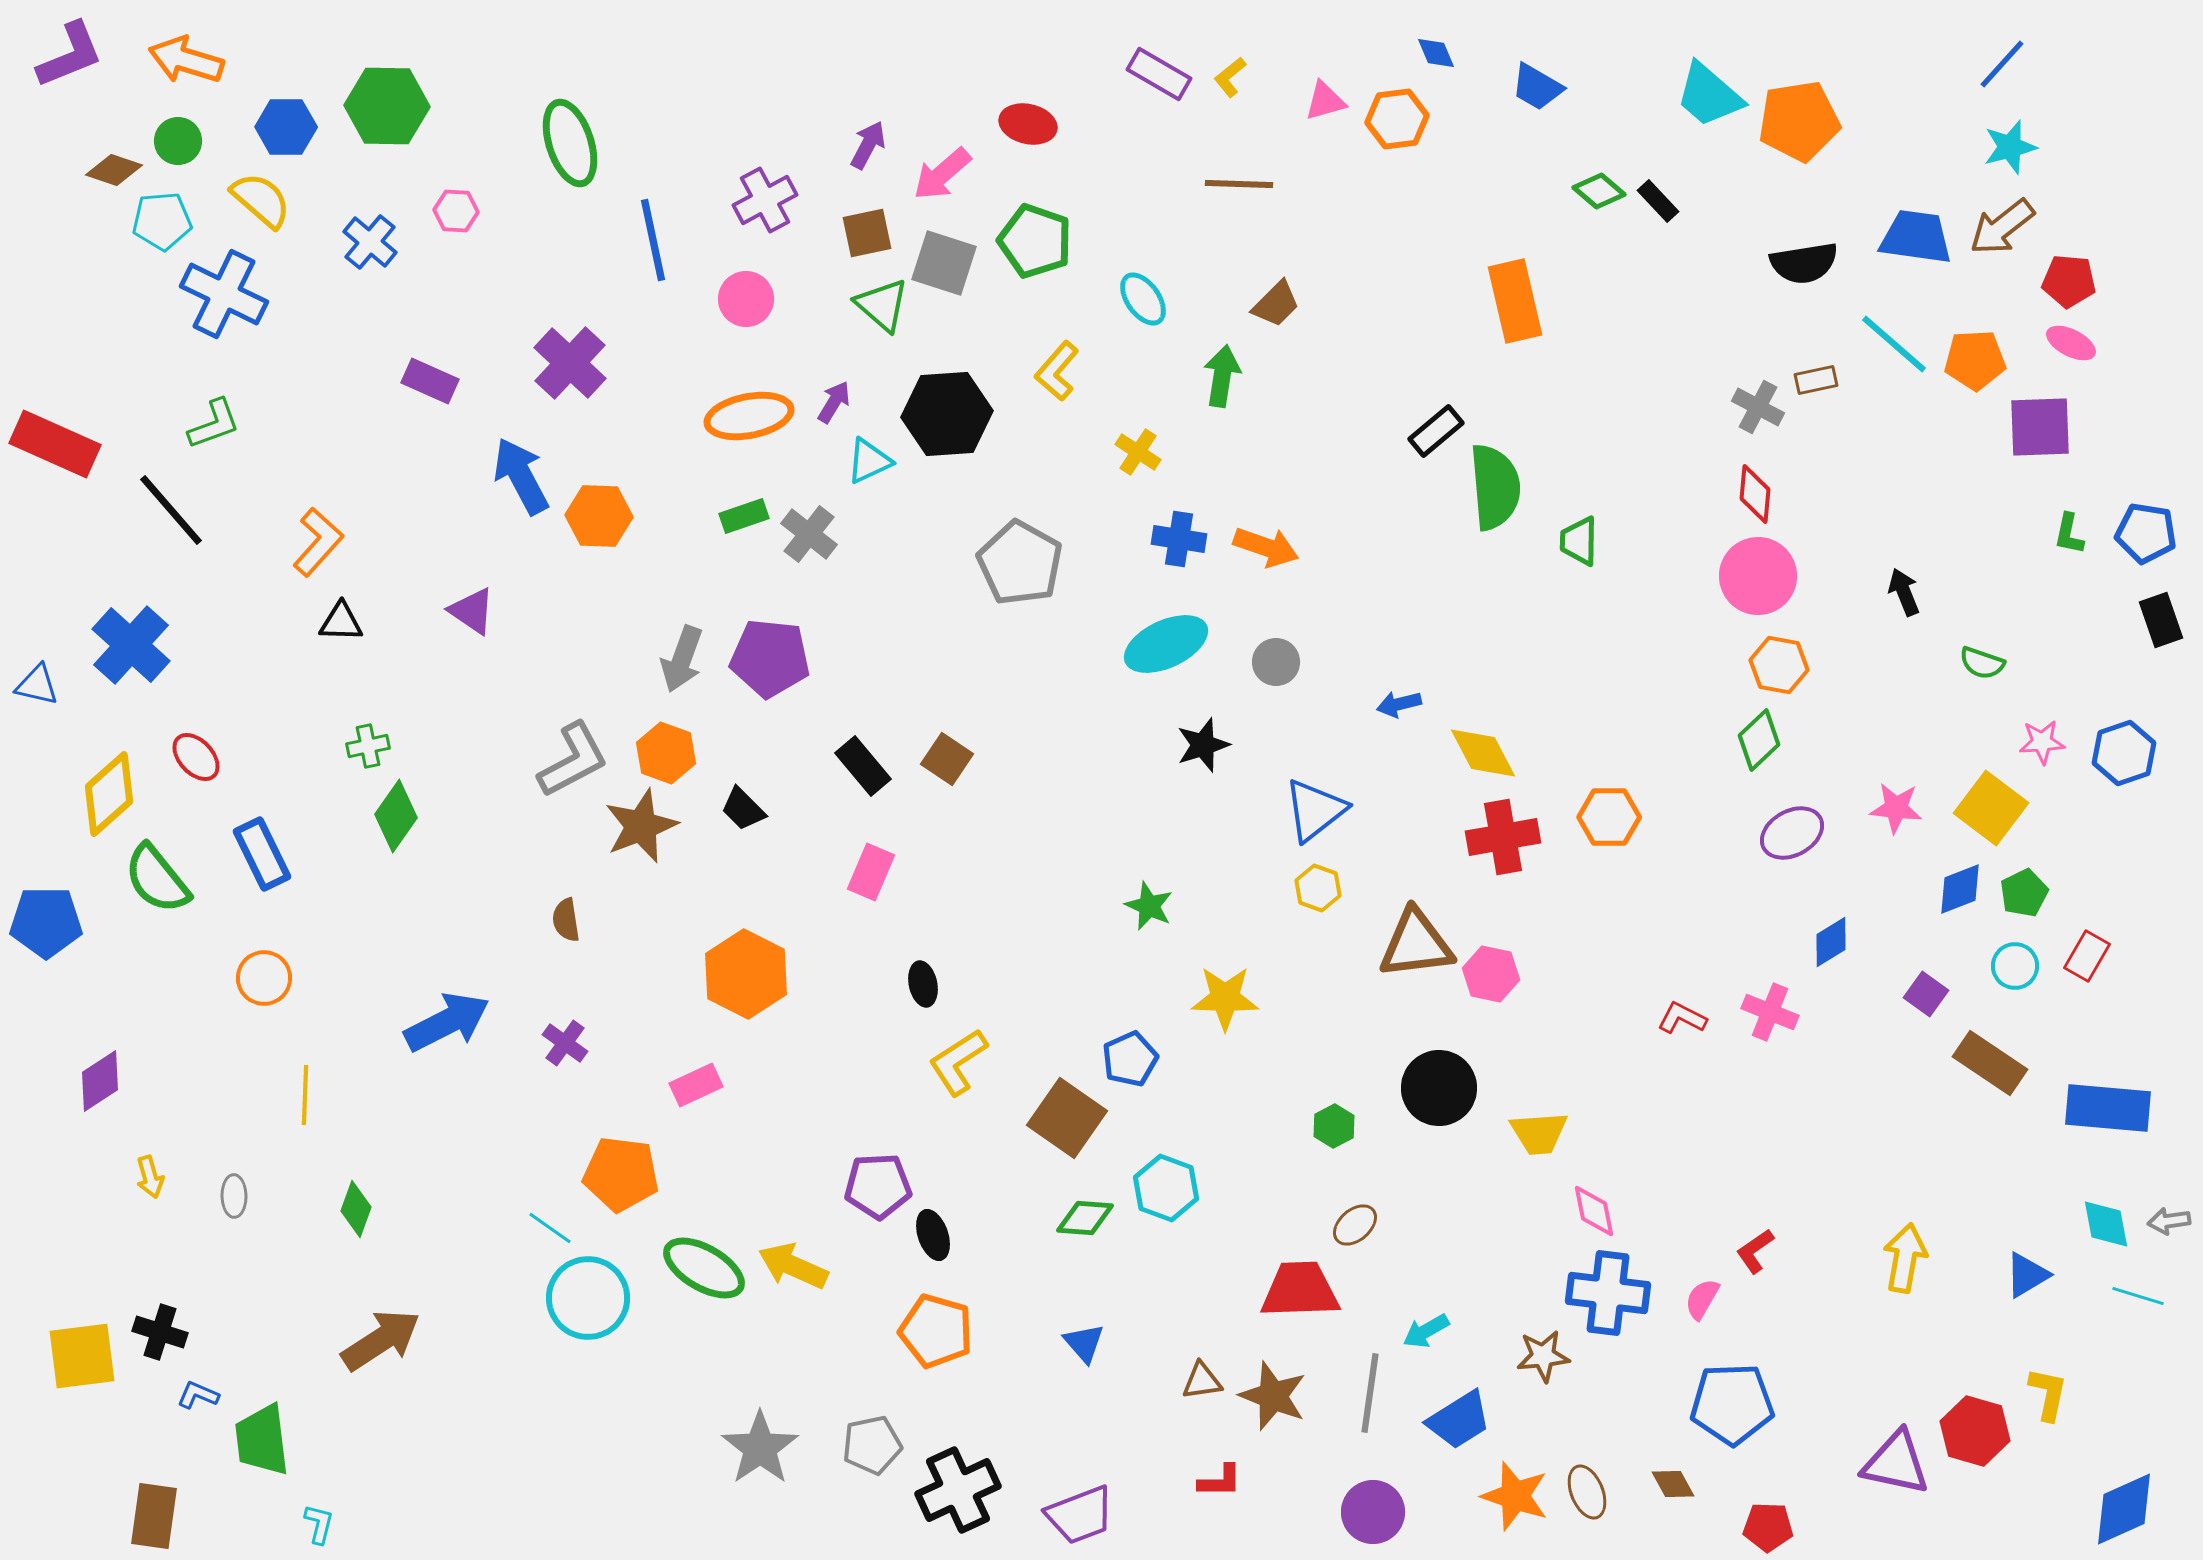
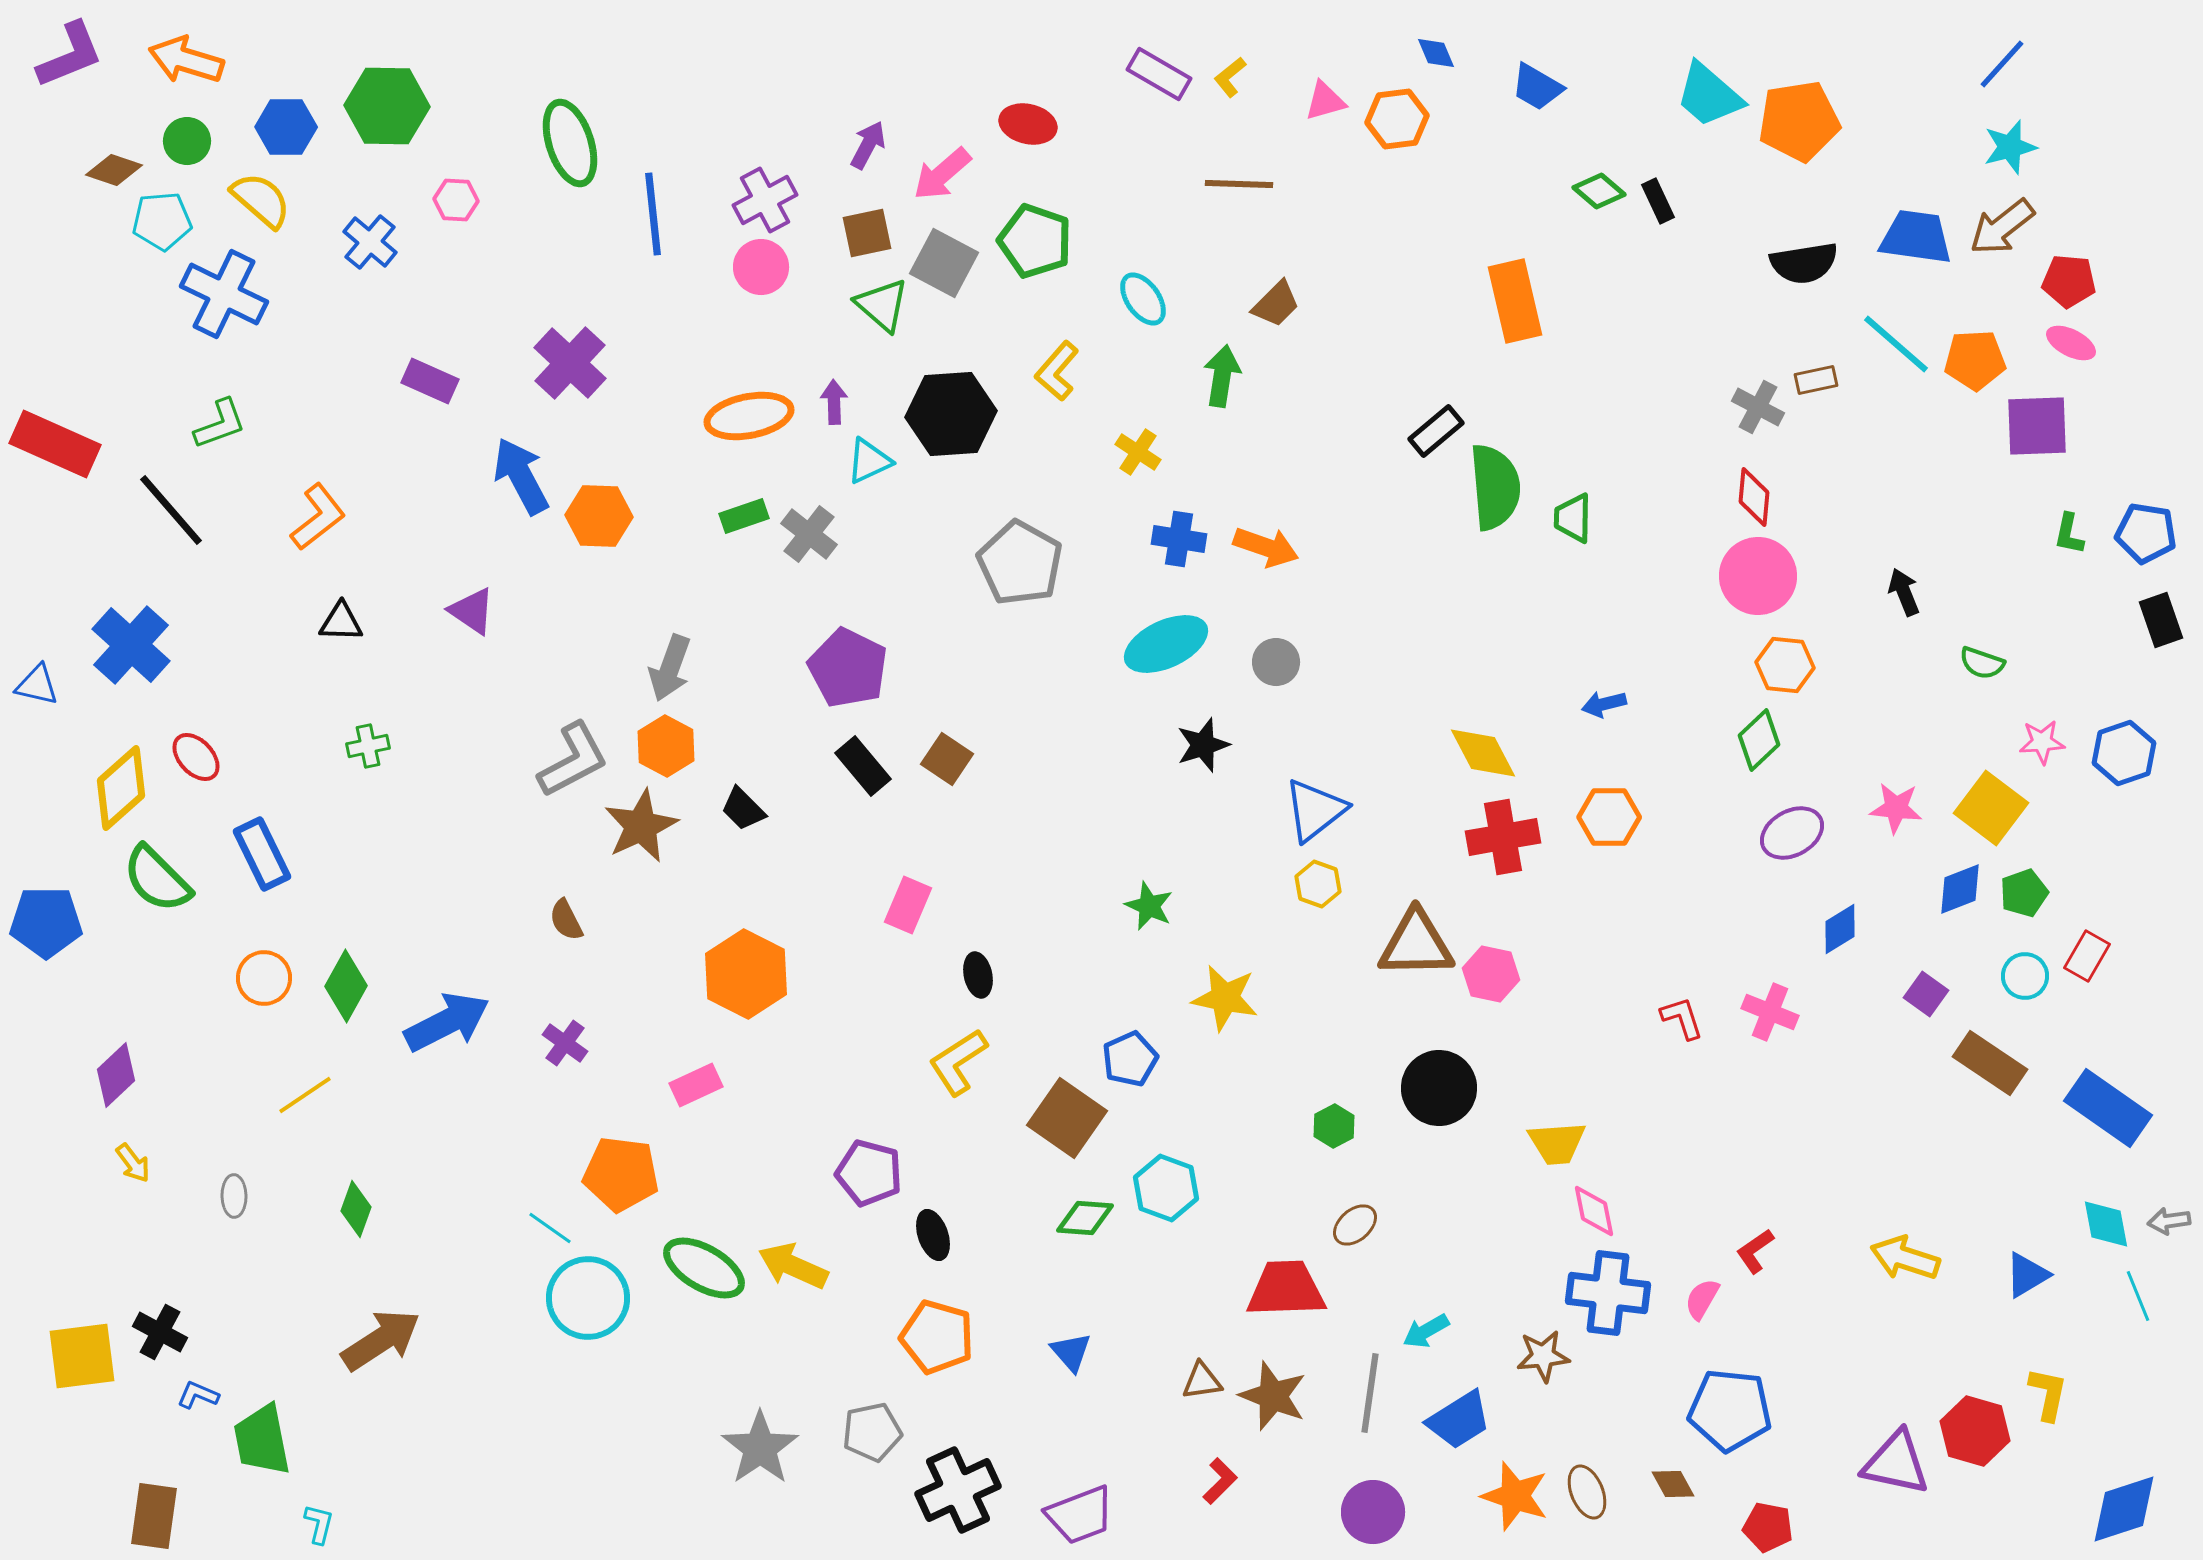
green circle at (178, 141): moved 9 px right
black rectangle at (1658, 201): rotated 18 degrees clockwise
pink hexagon at (456, 211): moved 11 px up
blue line at (653, 240): moved 26 px up; rotated 6 degrees clockwise
gray square at (944, 263): rotated 10 degrees clockwise
pink circle at (746, 299): moved 15 px right, 32 px up
cyan line at (1894, 344): moved 2 px right
purple arrow at (834, 402): rotated 33 degrees counterclockwise
black hexagon at (947, 414): moved 4 px right
green L-shape at (214, 424): moved 6 px right
purple square at (2040, 427): moved 3 px left, 1 px up
red diamond at (1755, 494): moved 1 px left, 3 px down
green trapezoid at (1579, 541): moved 6 px left, 23 px up
orange L-shape at (318, 542): moved 25 px up; rotated 10 degrees clockwise
purple pentagon at (770, 658): moved 78 px right, 10 px down; rotated 20 degrees clockwise
gray arrow at (682, 659): moved 12 px left, 9 px down
orange hexagon at (1779, 665): moved 6 px right; rotated 4 degrees counterclockwise
blue arrow at (1399, 704): moved 205 px right
orange hexagon at (666, 753): moved 7 px up; rotated 8 degrees clockwise
yellow diamond at (109, 794): moved 12 px right, 6 px up
green diamond at (396, 816): moved 50 px left, 170 px down; rotated 6 degrees counterclockwise
brown star at (641, 826): rotated 4 degrees counterclockwise
pink rectangle at (871, 872): moved 37 px right, 33 px down
green semicircle at (157, 879): rotated 6 degrees counterclockwise
yellow hexagon at (1318, 888): moved 4 px up
green pentagon at (2024, 893): rotated 6 degrees clockwise
brown semicircle at (566, 920): rotated 18 degrees counterclockwise
blue diamond at (1831, 942): moved 9 px right, 13 px up
brown triangle at (1416, 944): rotated 6 degrees clockwise
cyan circle at (2015, 966): moved 10 px right, 10 px down
black ellipse at (923, 984): moved 55 px right, 9 px up
yellow star at (1225, 998): rotated 10 degrees clockwise
red L-shape at (1682, 1018): rotated 45 degrees clockwise
purple diamond at (100, 1081): moved 16 px right, 6 px up; rotated 10 degrees counterclockwise
yellow line at (305, 1095): rotated 54 degrees clockwise
blue rectangle at (2108, 1108): rotated 30 degrees clockwise
yellow trapezoid at (1539, 1133): moved 18 px right, 10 px down
yellow arrow at (150, 1177): moved 17 px left, 14 px up; rotated 21 degrees counterclockwise
purple pentagon at (878, 1186): moved 9 px left, 13 px up; rotated 18 degrees clockwise
yellow arrow at (1905, 1258): rotated 82 degrees counterclockwise
red trapezoid at (1300, 1290): moved 14 px left, 1 px up
cyan line at (2138, 1296): rotated 51 degrees clockwise
orange pentagon at (936, 1331): moved 1 px right, 6 px down
black cross at (160, 1332): rotated 10 degrees clockwise
blue triangle at (1084, 1343): moved 13 px left, 9 px down
blue pentagon at (1732, 1404): moved 2 px left, 6 px down; rotated 8 degrees clockwise
green trapezoid at (262, 1440): rotated 4 degrees counterclockwise
gray pentagon at (872, 1445): moved 13 px up
red L-shape at (1220, 1481): rotated 45 degrees counterclockwise
blue diamond at (2124, 1509): rotated 6 degrees clockwise
red pentagon at (1768, 1527): rotated 9 degrees clockwise
